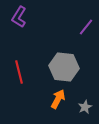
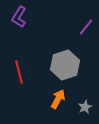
gray hexagon: moved 1 px right, 2 px up; rotated 24 degrees counterclockwise
